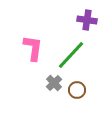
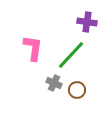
purple cross: moved 2 px down
gray cross: rotated 21 degrees counterclockwise
